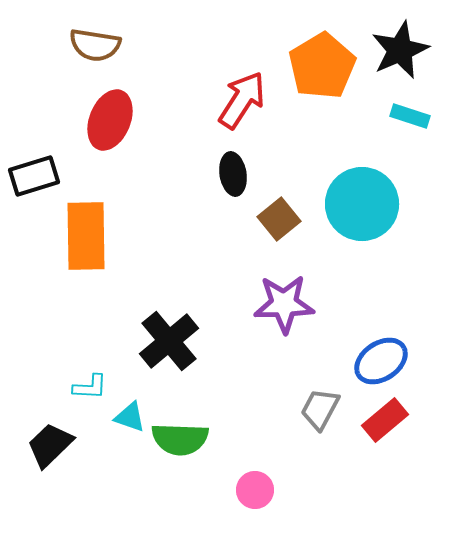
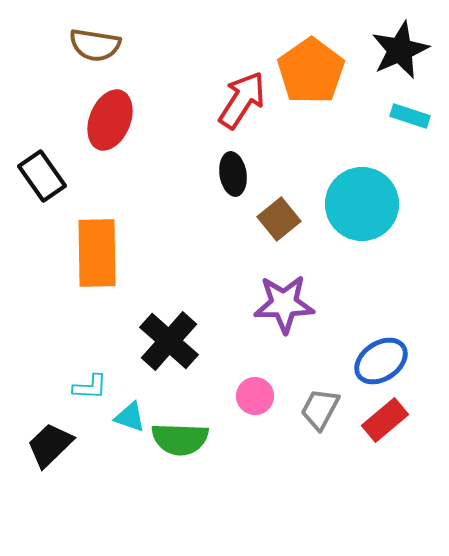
orange pentagon: moved 11 px left, 5 px down; rotated 4 degrees counterclockwise
black rectangle: moved 8 px right; rotated 72 degrees clockwise
orange rectangle: moved 11 px right, 17 px down
black cross: rotated 8 degrees counterclockwise
pink circle: moved 94 px up
